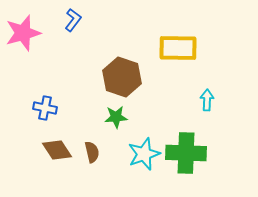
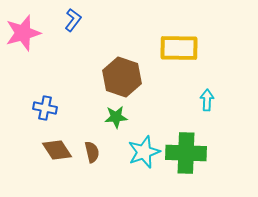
yellow rectangle: moved 1 px right
cyan star: moved 2 px up
